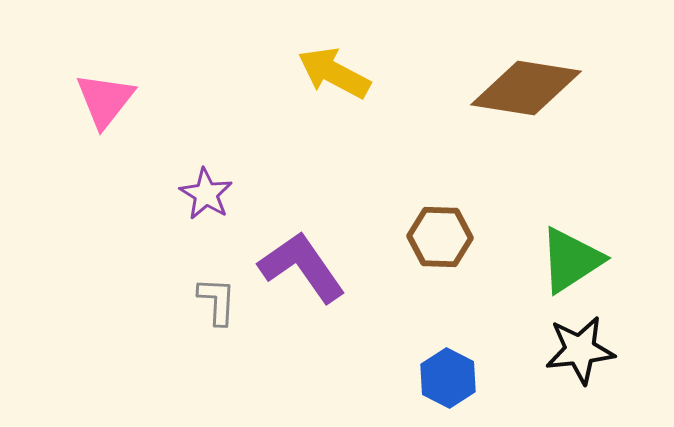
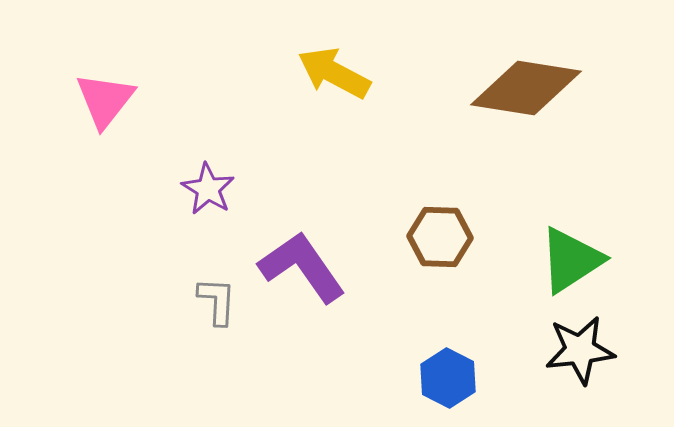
purple star: moved 2 px right, 5 px up
